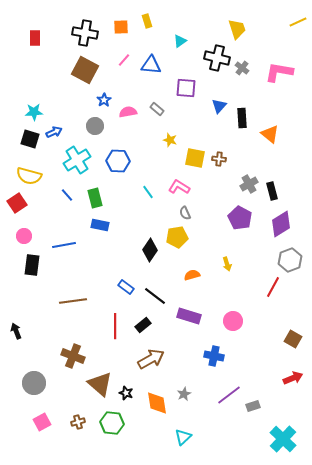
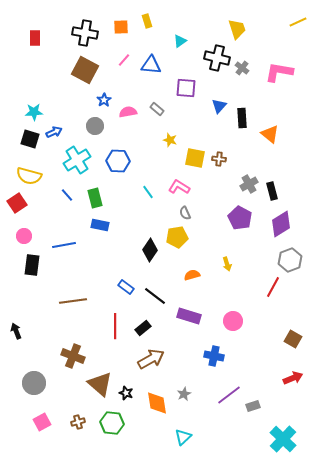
black rectangle at (143, 325): moved 3 px down
